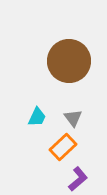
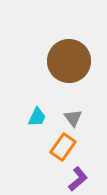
orange rectangle: rotated 12 degrees counterclockwise
